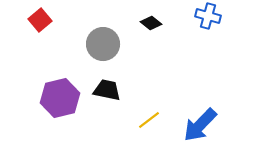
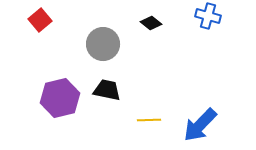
yellow line: rotated 35 degrees clockwise
